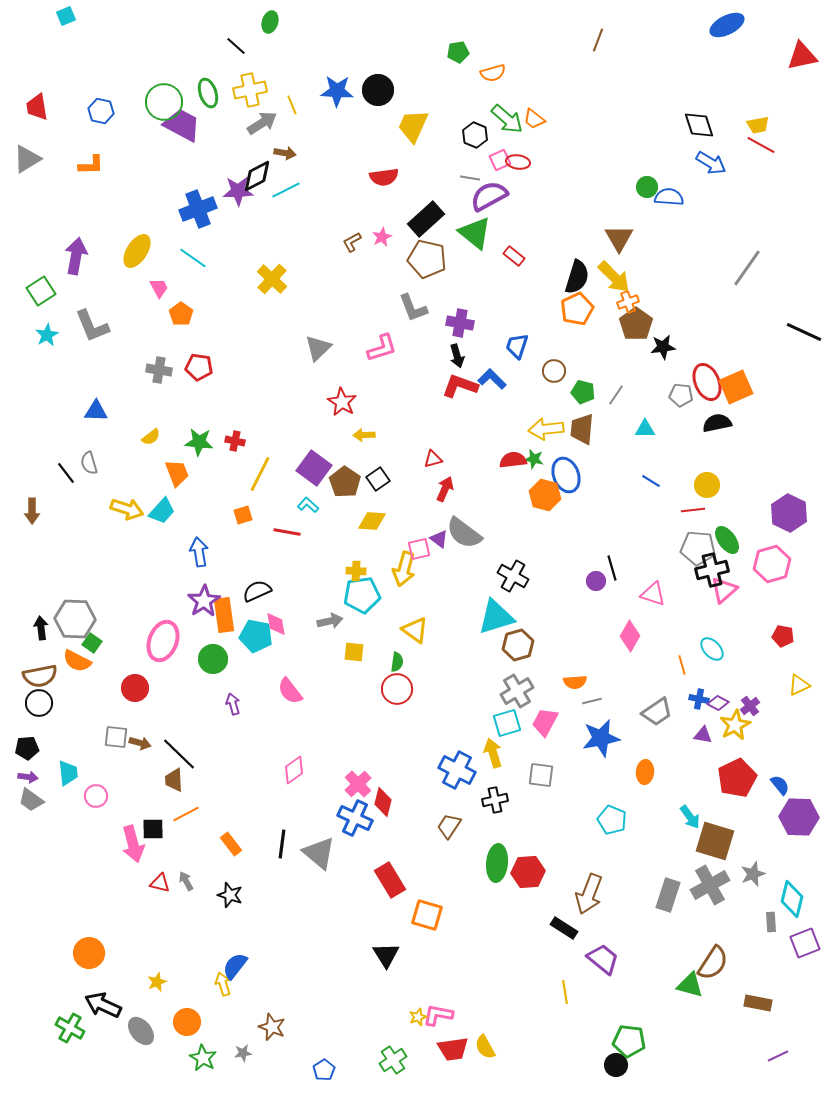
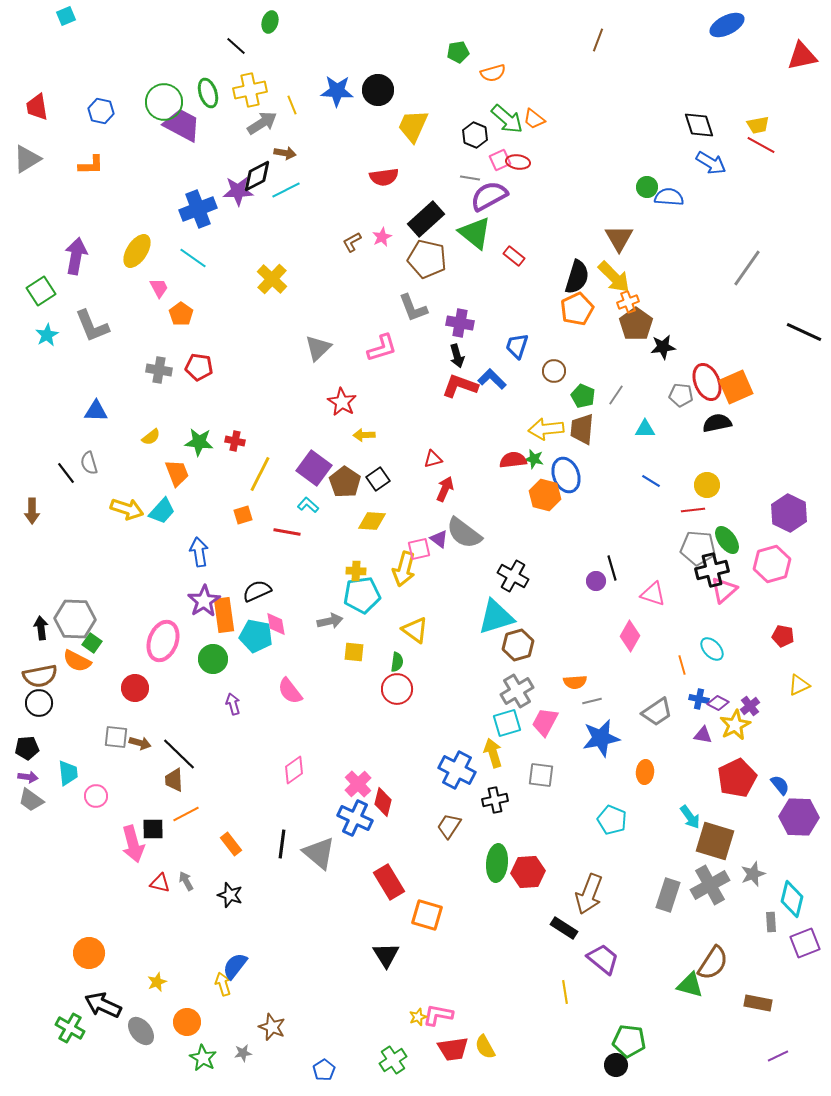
green pentagon at (583, 392): moved 4 px down; rotated 10 degrees clockwise
red rectangle at (390, 880): moved 1 px left, 2 px down
